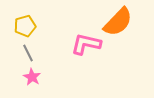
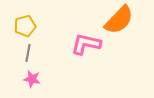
orange semicircle: moved 1 px right, 2 px up
gray line: rotated 36 degrees clockwise
pink star: moved 2 px down; rotated 18 degrees counterclockwise
